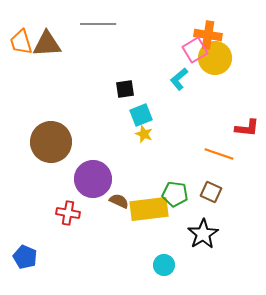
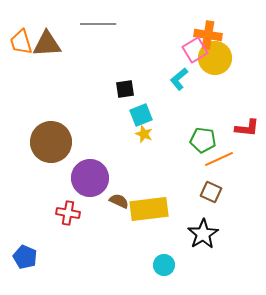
orange line: moved 5 px down; rotated 44 degrees counterclockwise
purple circle: moved 3 px left, 1 px up
green pentagon: moved 28 px right, 54 px up
